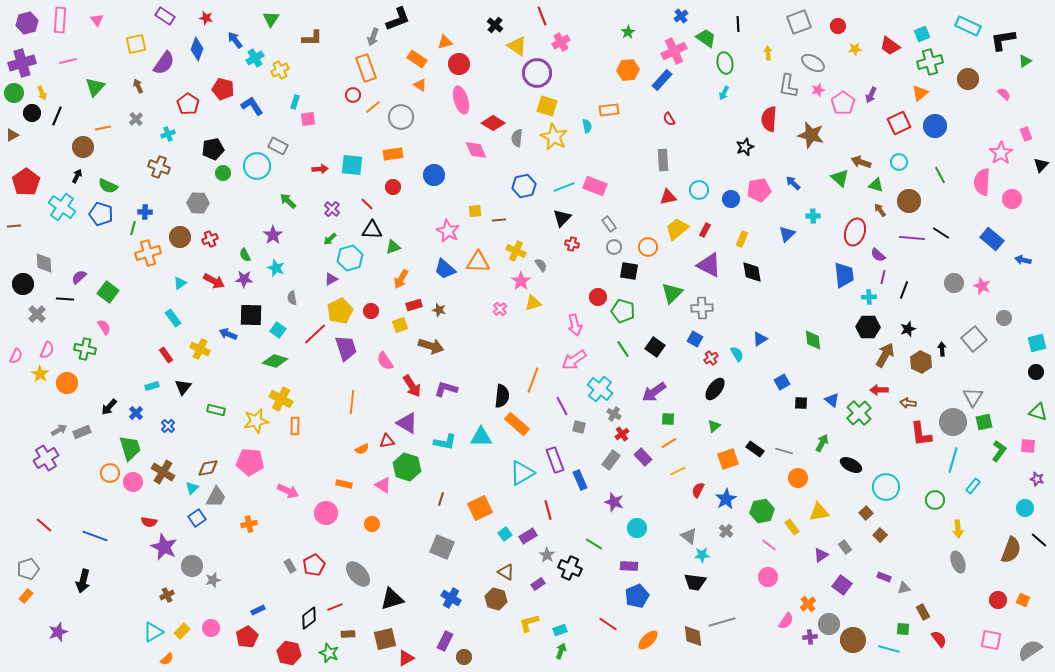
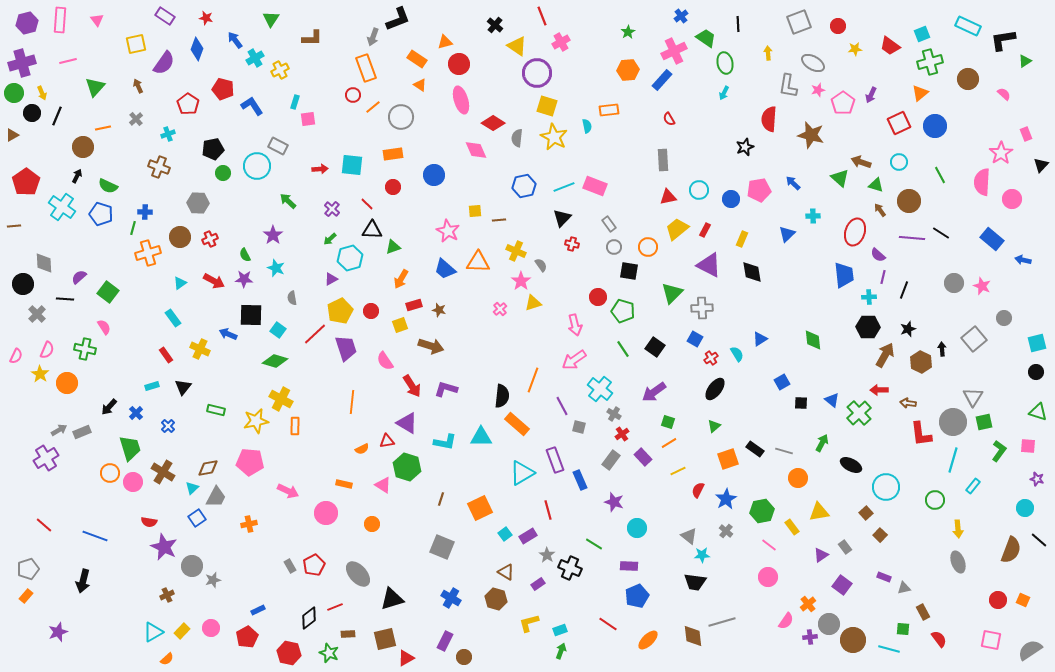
green square at (668, 419): moved 3 px down; rotated 16 degrees clockwise
